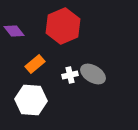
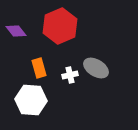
red hexagon: moved 3 px left
purple diamond: moved 2 px right
orange rectangle: moved 4 px right, 4 px down; rotated 66 degrees counterclockwise
gray ellipse: moved 3 px right, 6 px up
